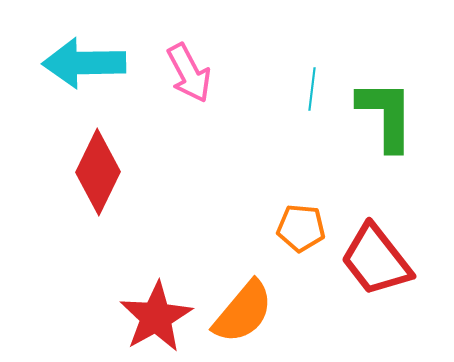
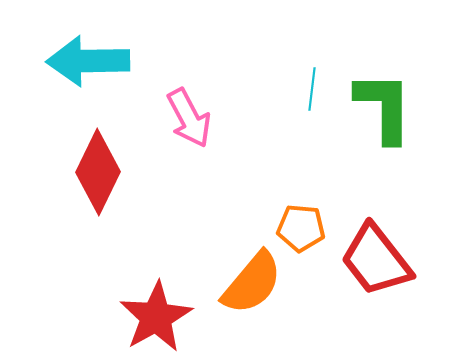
cyan arrow: moved 4 px right, 2 px up
pink arrow: moved 45 px down
green L-shape: moved 2 px left, 8 px up
orange semicircle: moved 9 px right, 29 px up
